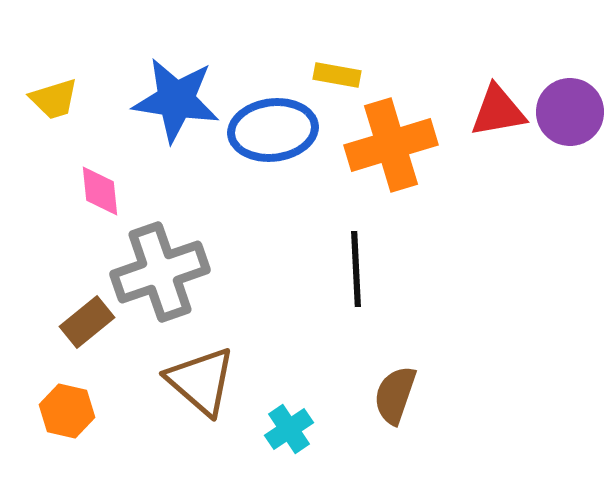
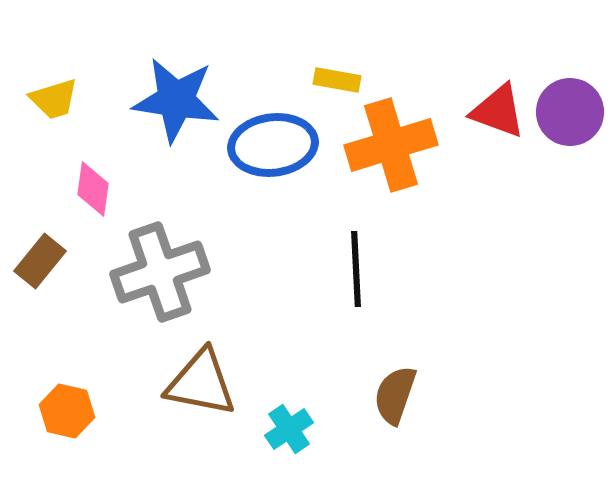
yellow rectangle: moved 5 px down
red triangle: rotated 30 degrees clockwise
blue ellipse: moved 15 px down
pink diamond: moved 7 px left, 2 px up; rotated 14 degrees clockwise
brown rectangle: moved 47 px left, 61 px up; rotated 12 degrees counterclockwise
brown triangle: moved 2 px down; rotated 30 degrees counterclockwise
